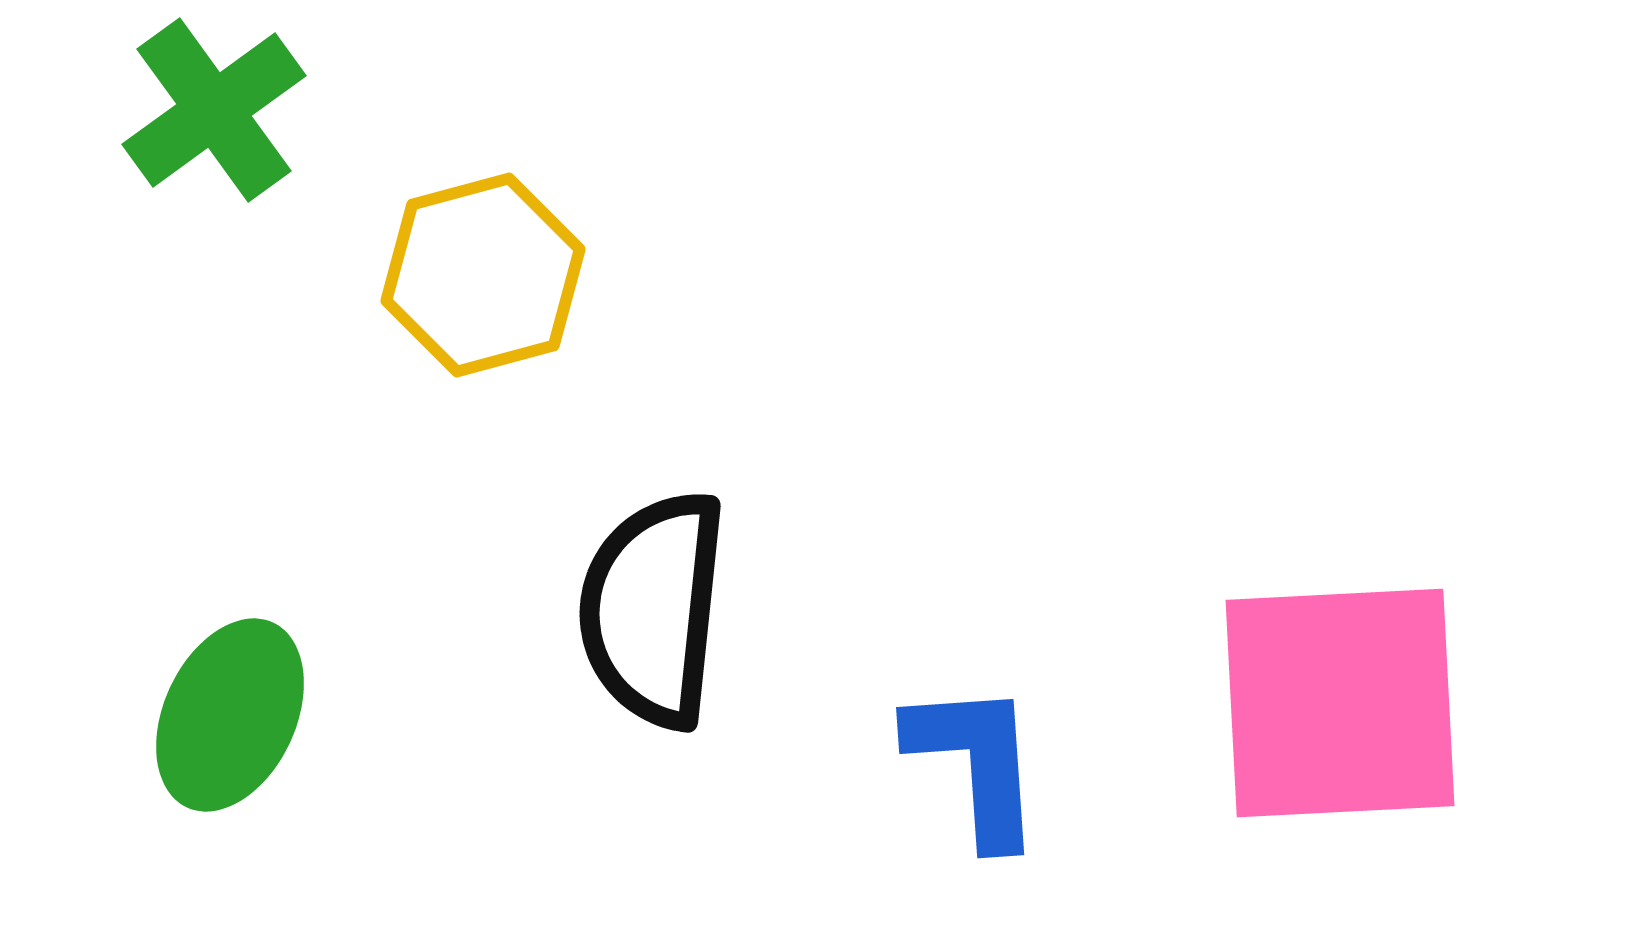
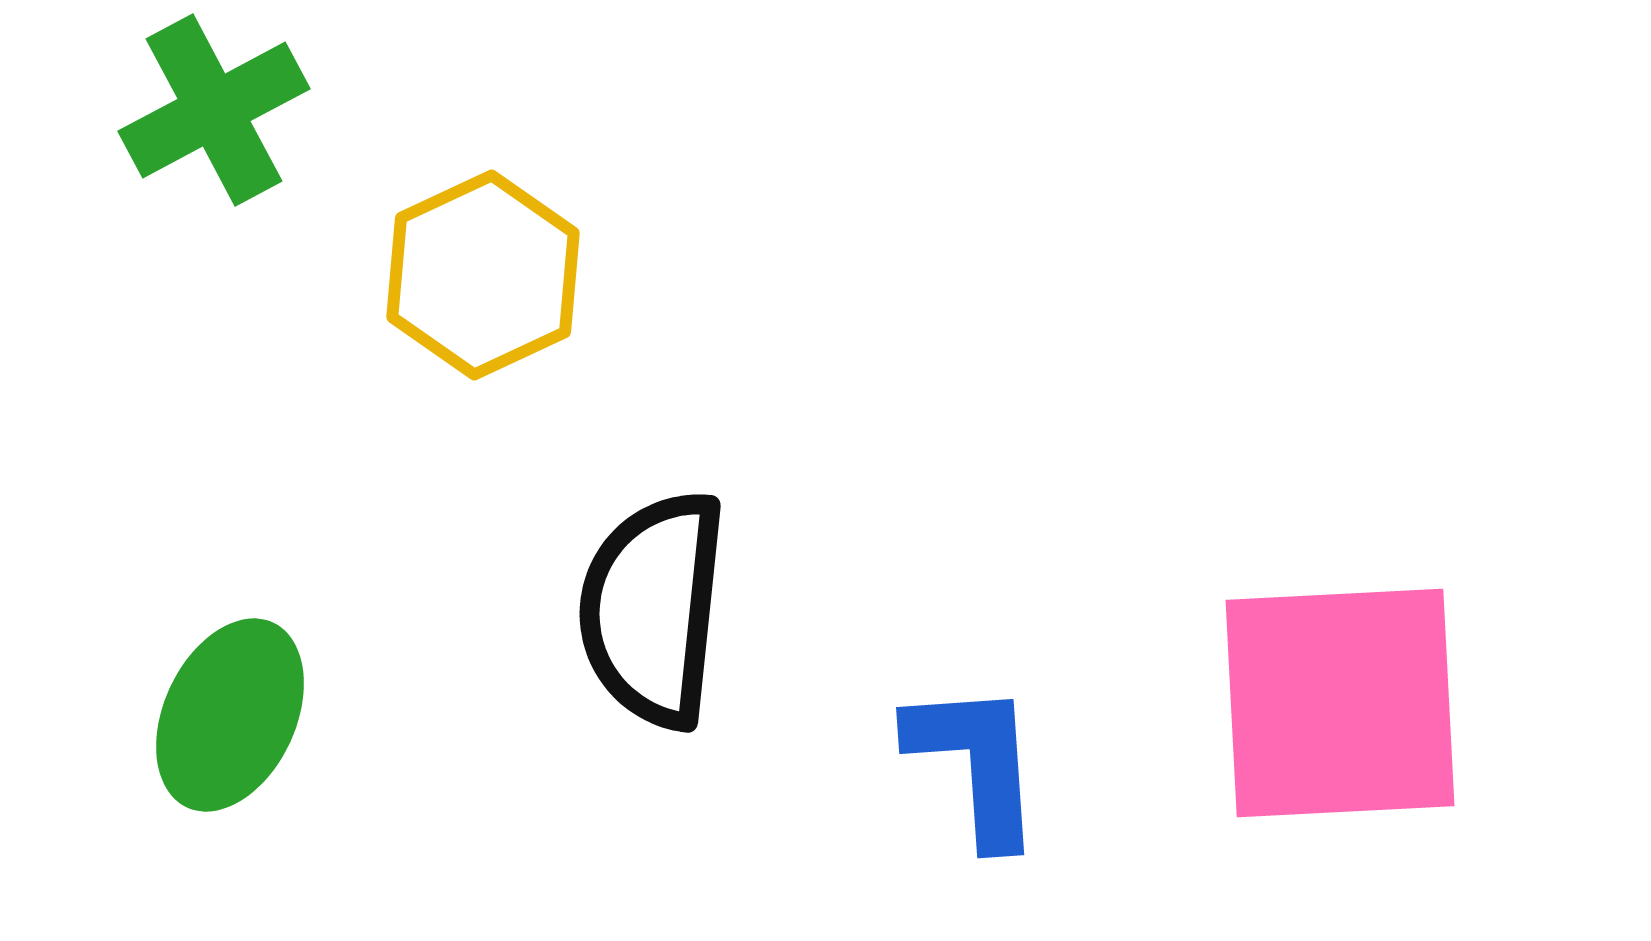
green cross: rotated 8 degrees clockwise
yellow hexagon: rotated 10 degrees counterclockwise
